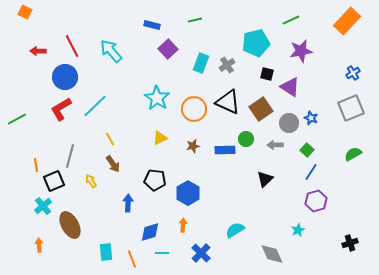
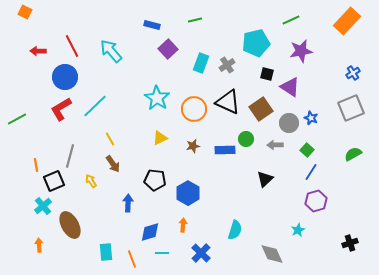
cyan semicircle at (235, 230): rotated 138 degrees clockwise
